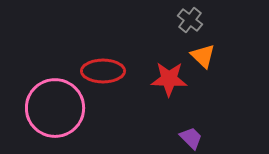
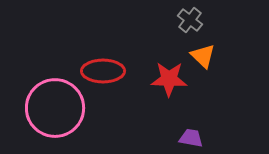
purple trapezoid: rotated 35 degrees counterclockwise
